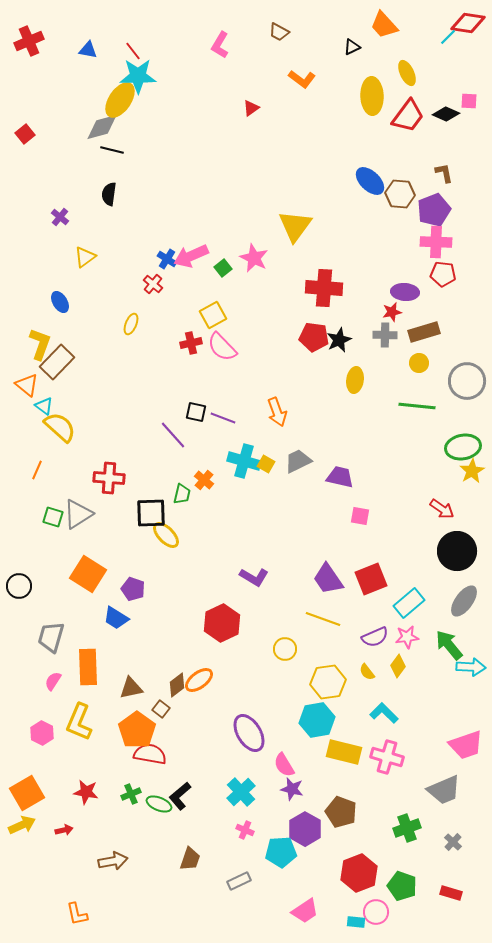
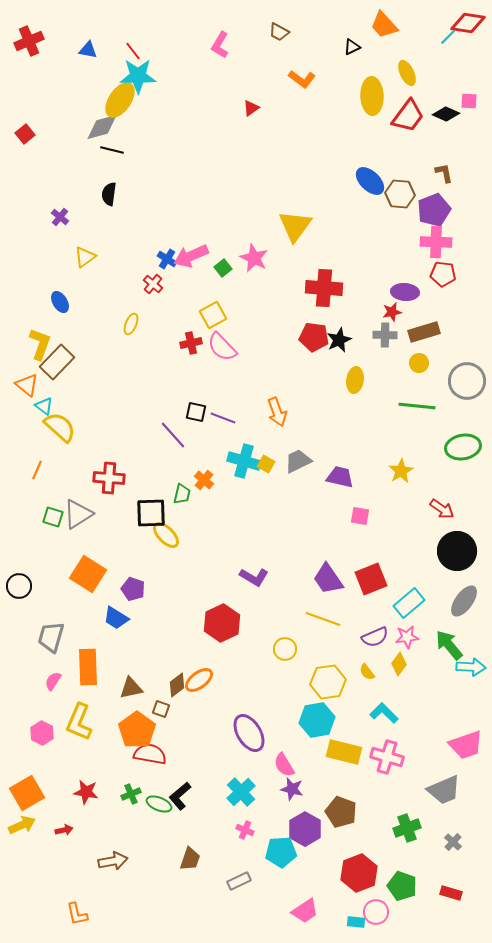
yellow star at (472, 471): moved 71 px left
yellow diamond at (398, 666): moved 1 px right, 2 px up
brown square at (161, 709): rotated 18 degrees counterclockwise
